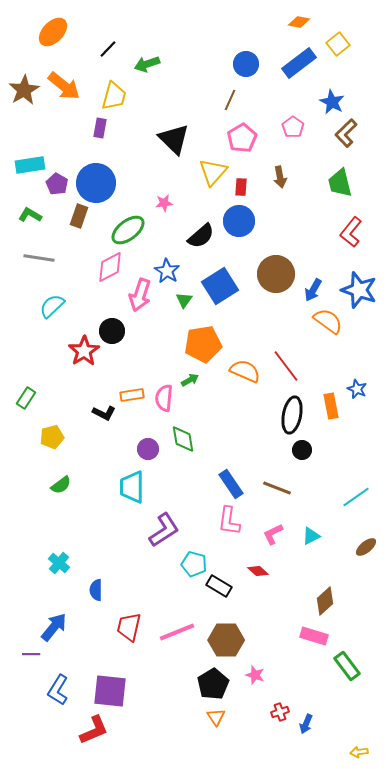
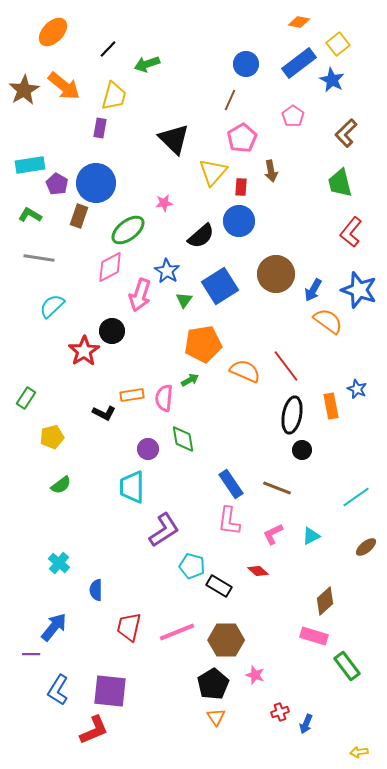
blue star at (332, 102): moved 22 px up
pink pentagon at (293, 127): moved 11 px up
brown arrow at (280, 177): moved 9 px left, 6 px up
cyan pentagon at (194, 564): moved 2 px left, 2 px down
